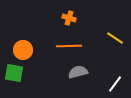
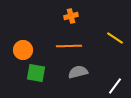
orange cross: moved 2 px right, 2 px up; rotated 32 degrees counterclockwise
green square: moved 22 px right
white line: moved 2 px down
